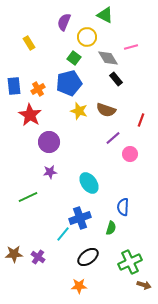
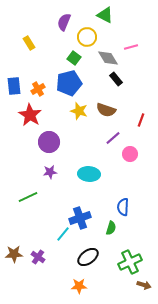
cyan ellipse: moved 9 px up; rotated 50 degrees counterclockwise
